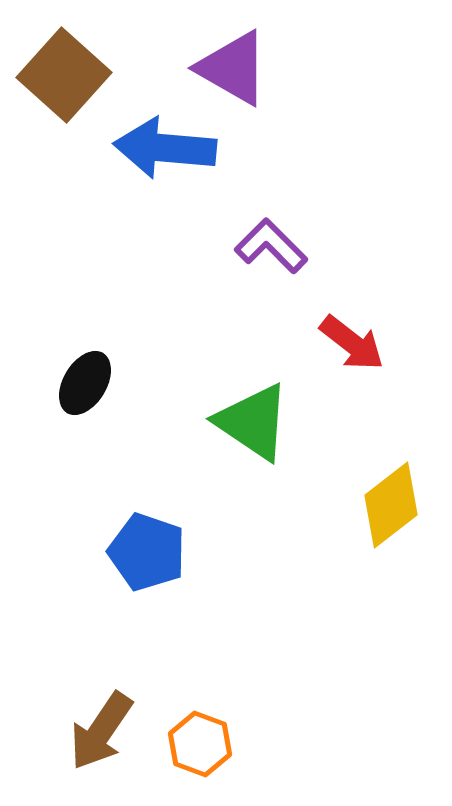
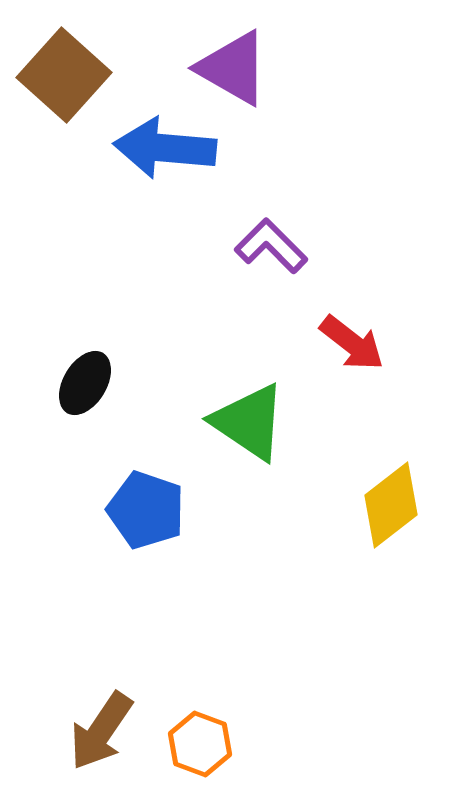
green triangle: moved 4 px left
blue pentagon: moved 1 px left, 42 px up
